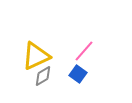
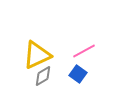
pink line: rotated 20 degrees clockwise
yellow triangle: moved 1 px right, 1 px up
